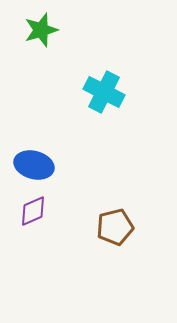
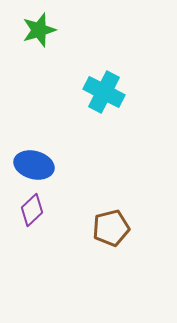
green star: moved 2 px left
purple diamond: moved 1 px left, 1 px up; rotated 20 degrees counterclockwise
brown pentagon: moved 4 px left, 1 px down
